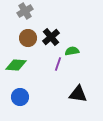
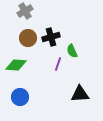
black cross: rotated 24 degrees clockwise
green semicircle: rotated 104 degrees counterclockwise
black triangle: moved 2 px right; rotated 12 degrees counterclockwise
